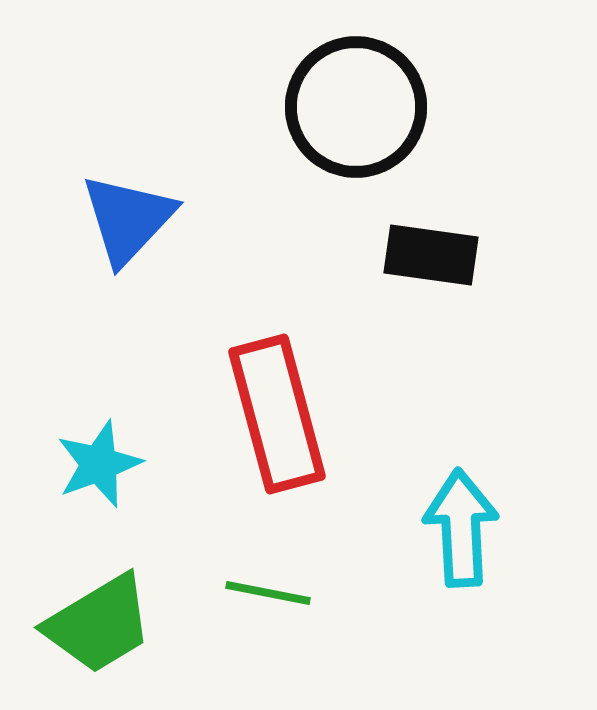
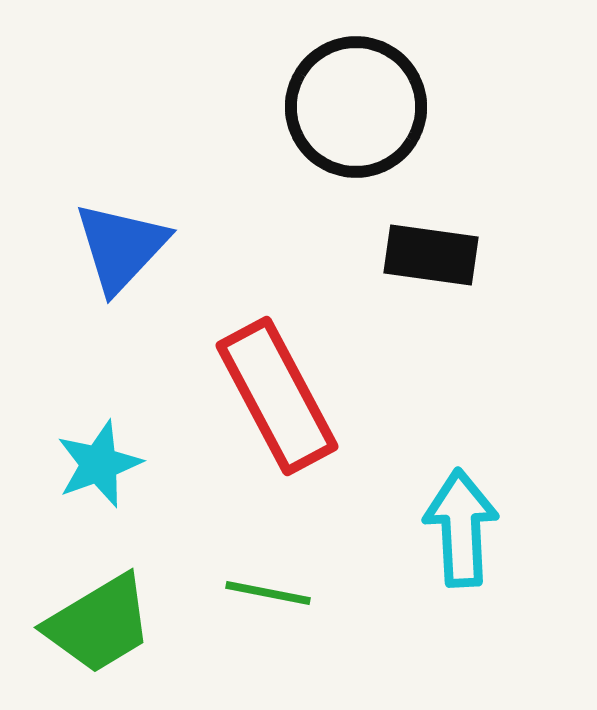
blue triangle: moved 7 px left, 28 px down
red rectangle: moved 18 px up; rotated 13 degrees counterclockwise
